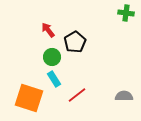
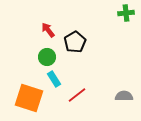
green cross: rotated 14 degrees counterclockwise
green circle: moved 5 px left
